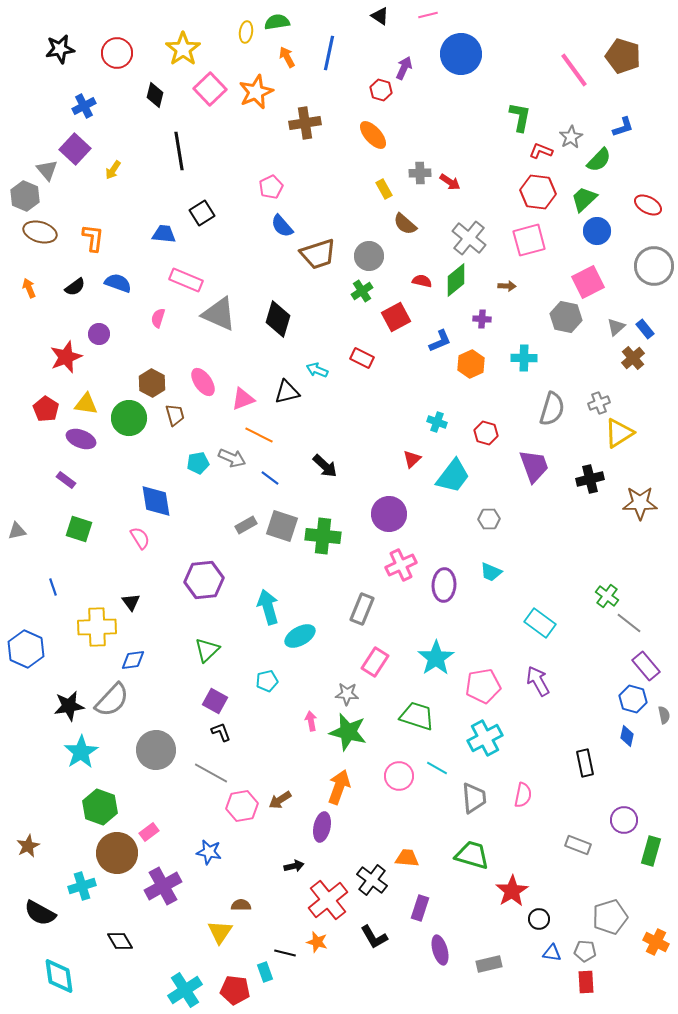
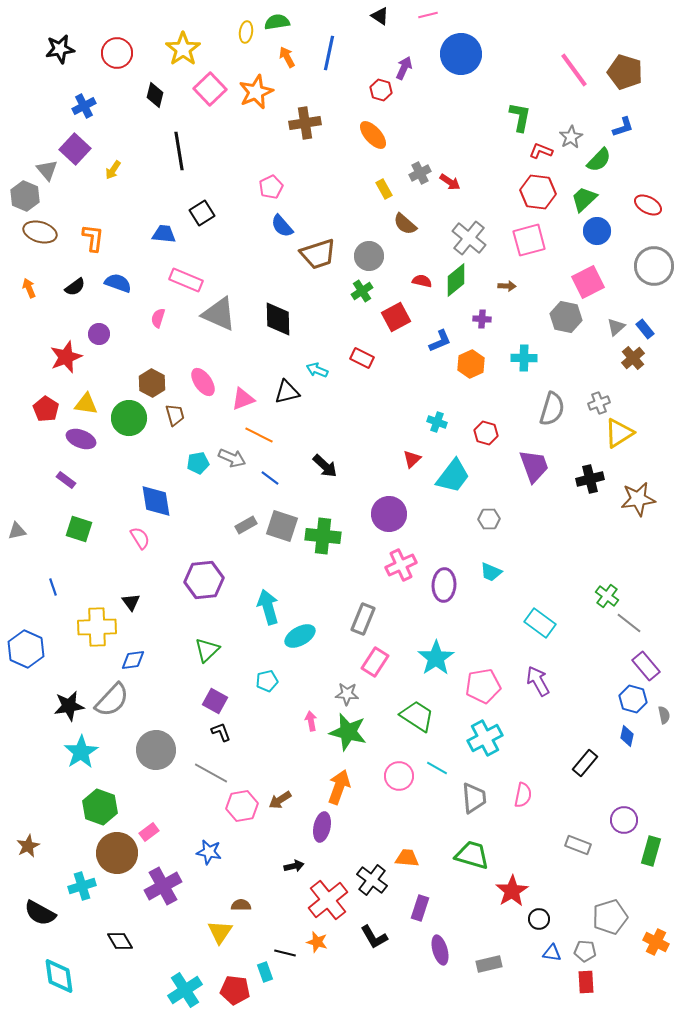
brown pentagon at (623, 56): moved 2 px right, 16 px down
gray cross at (420, 173): rotated 25 degrees counterclockwise
black diamond at (278, 319): rotated 18 degrees counterclockwise
brown star at (640, 503): moved 2 px left, 4 px up; rotated 8 degrees counterclockwise
gray rectangle at (362, 609): moved 1 px right, 10 px down
green trapezoid at (417, 716): rotated 15 degrees clockwise
black rectangle at (585, 763): rotated 52 degrees clockwise
